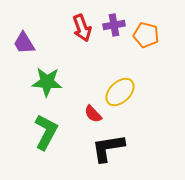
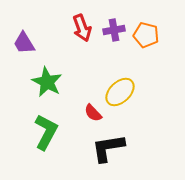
purple cross: moved 5 px down
green star: rotated 24 degrees clockwise
red semicircle: moved 1 px up
